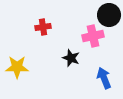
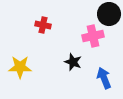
black circle: moved 1 px up
red cross: moved 2 px up; rotated 21 degrees clockwise
black star: moved 2 px right, 4 px down
yellow star: moved 3 px right
